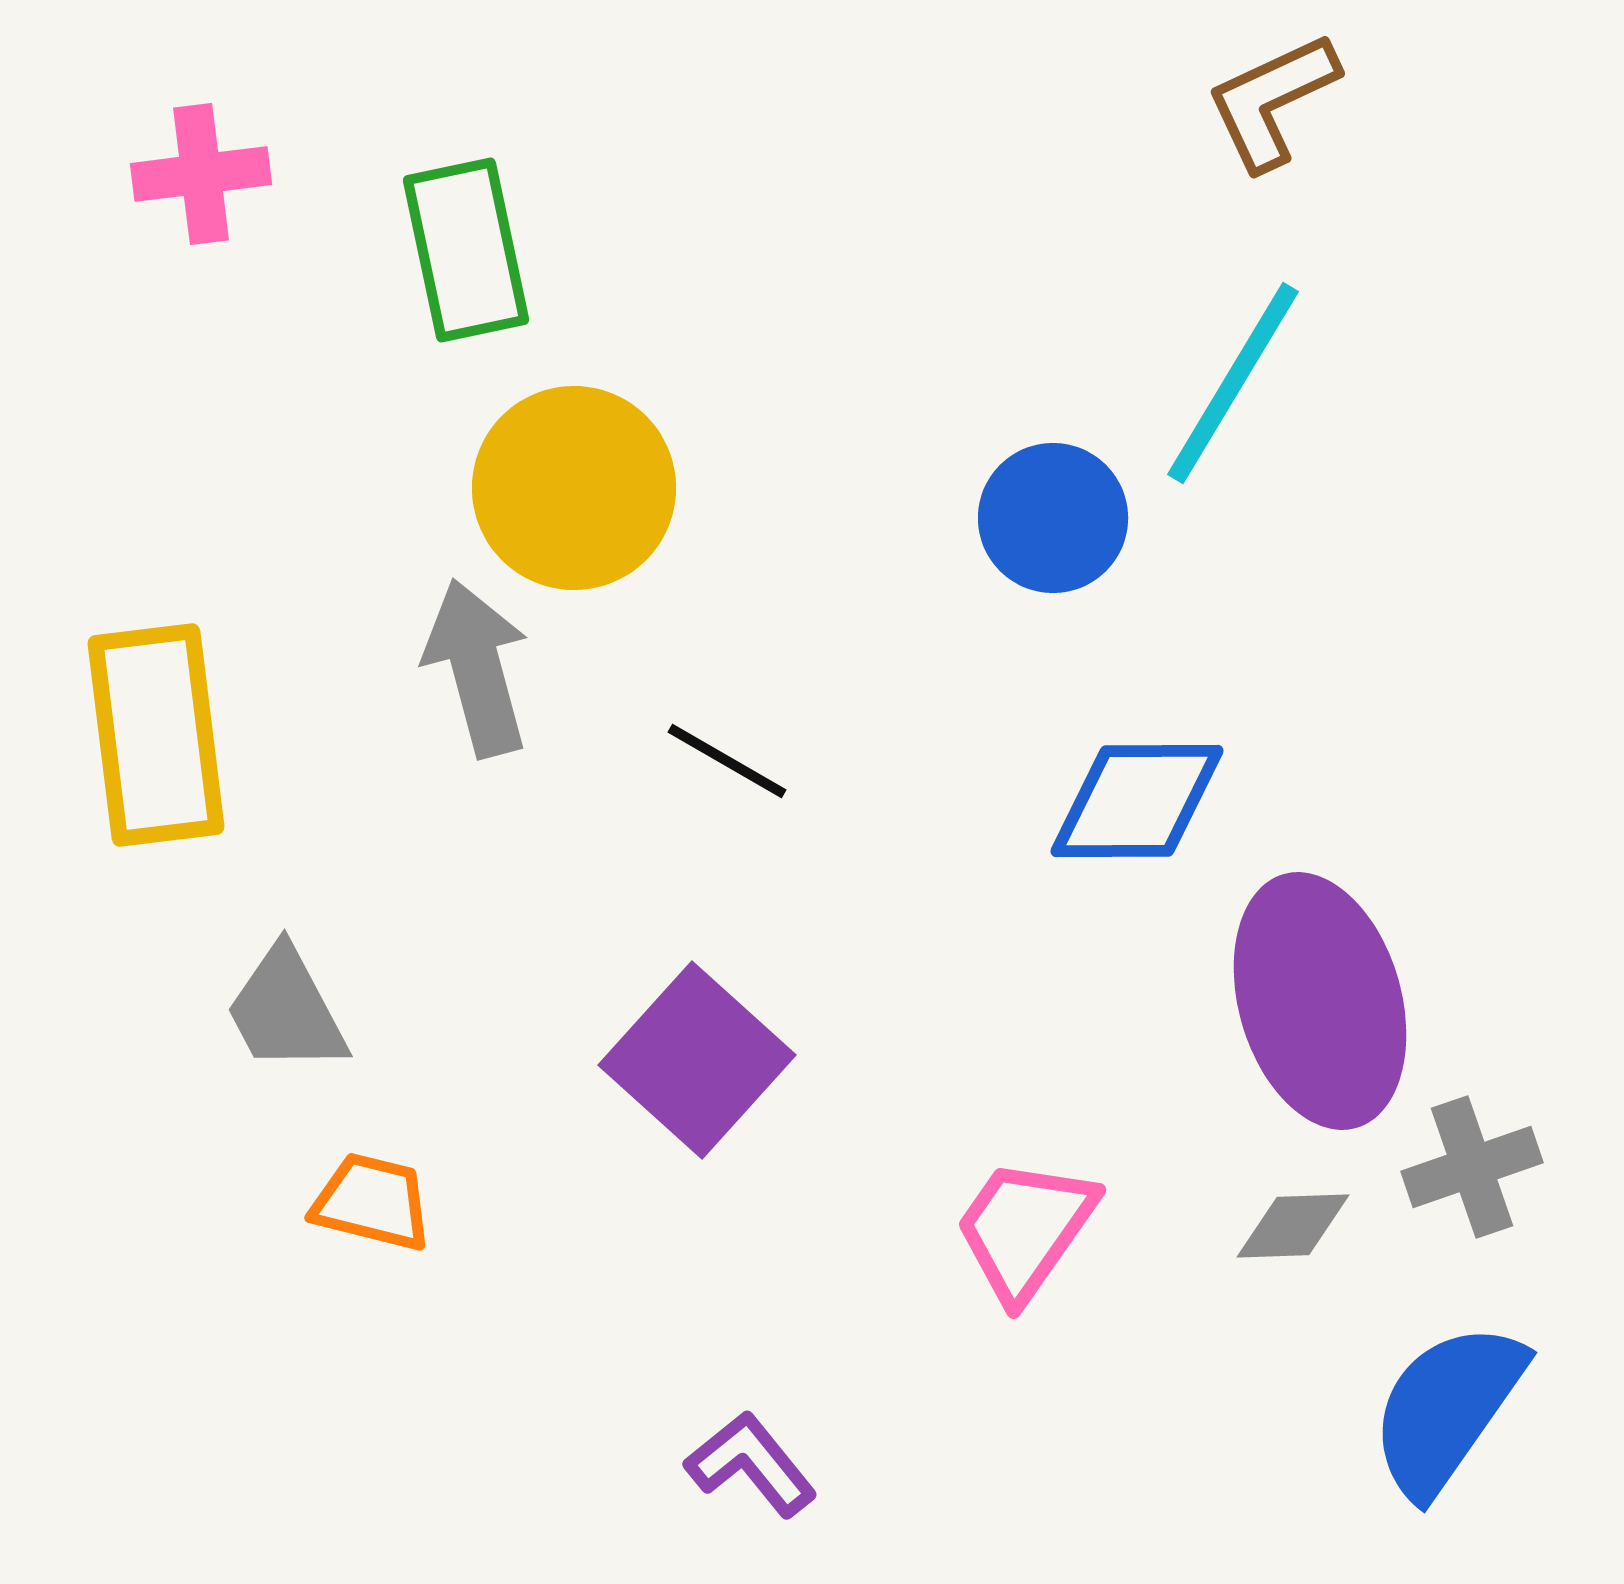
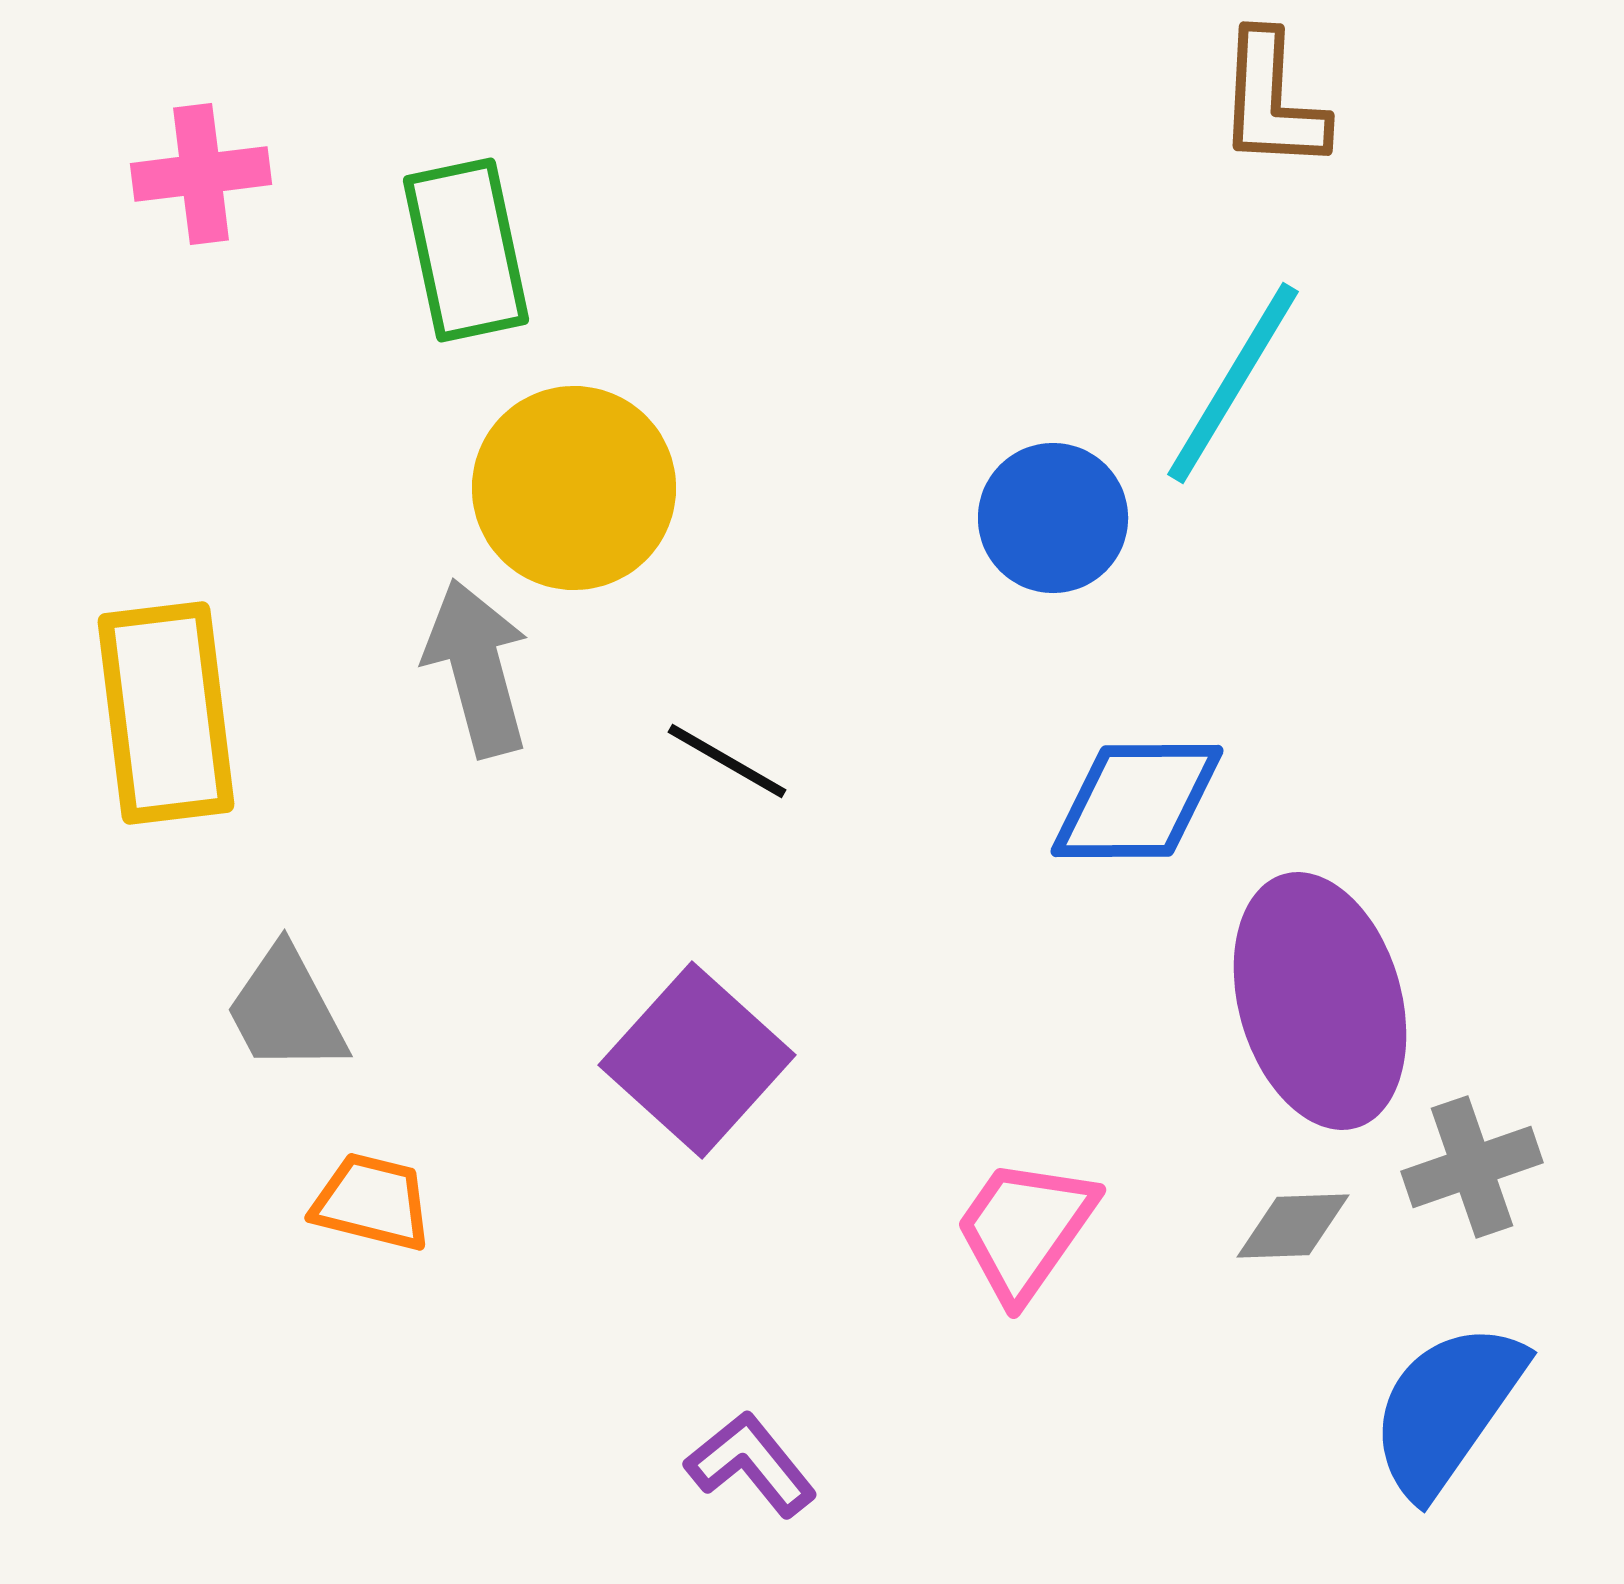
brown L-shape: rotated 62 degrees counterclockwise
yellow rectangle: moved 10 px right, 22 px up
